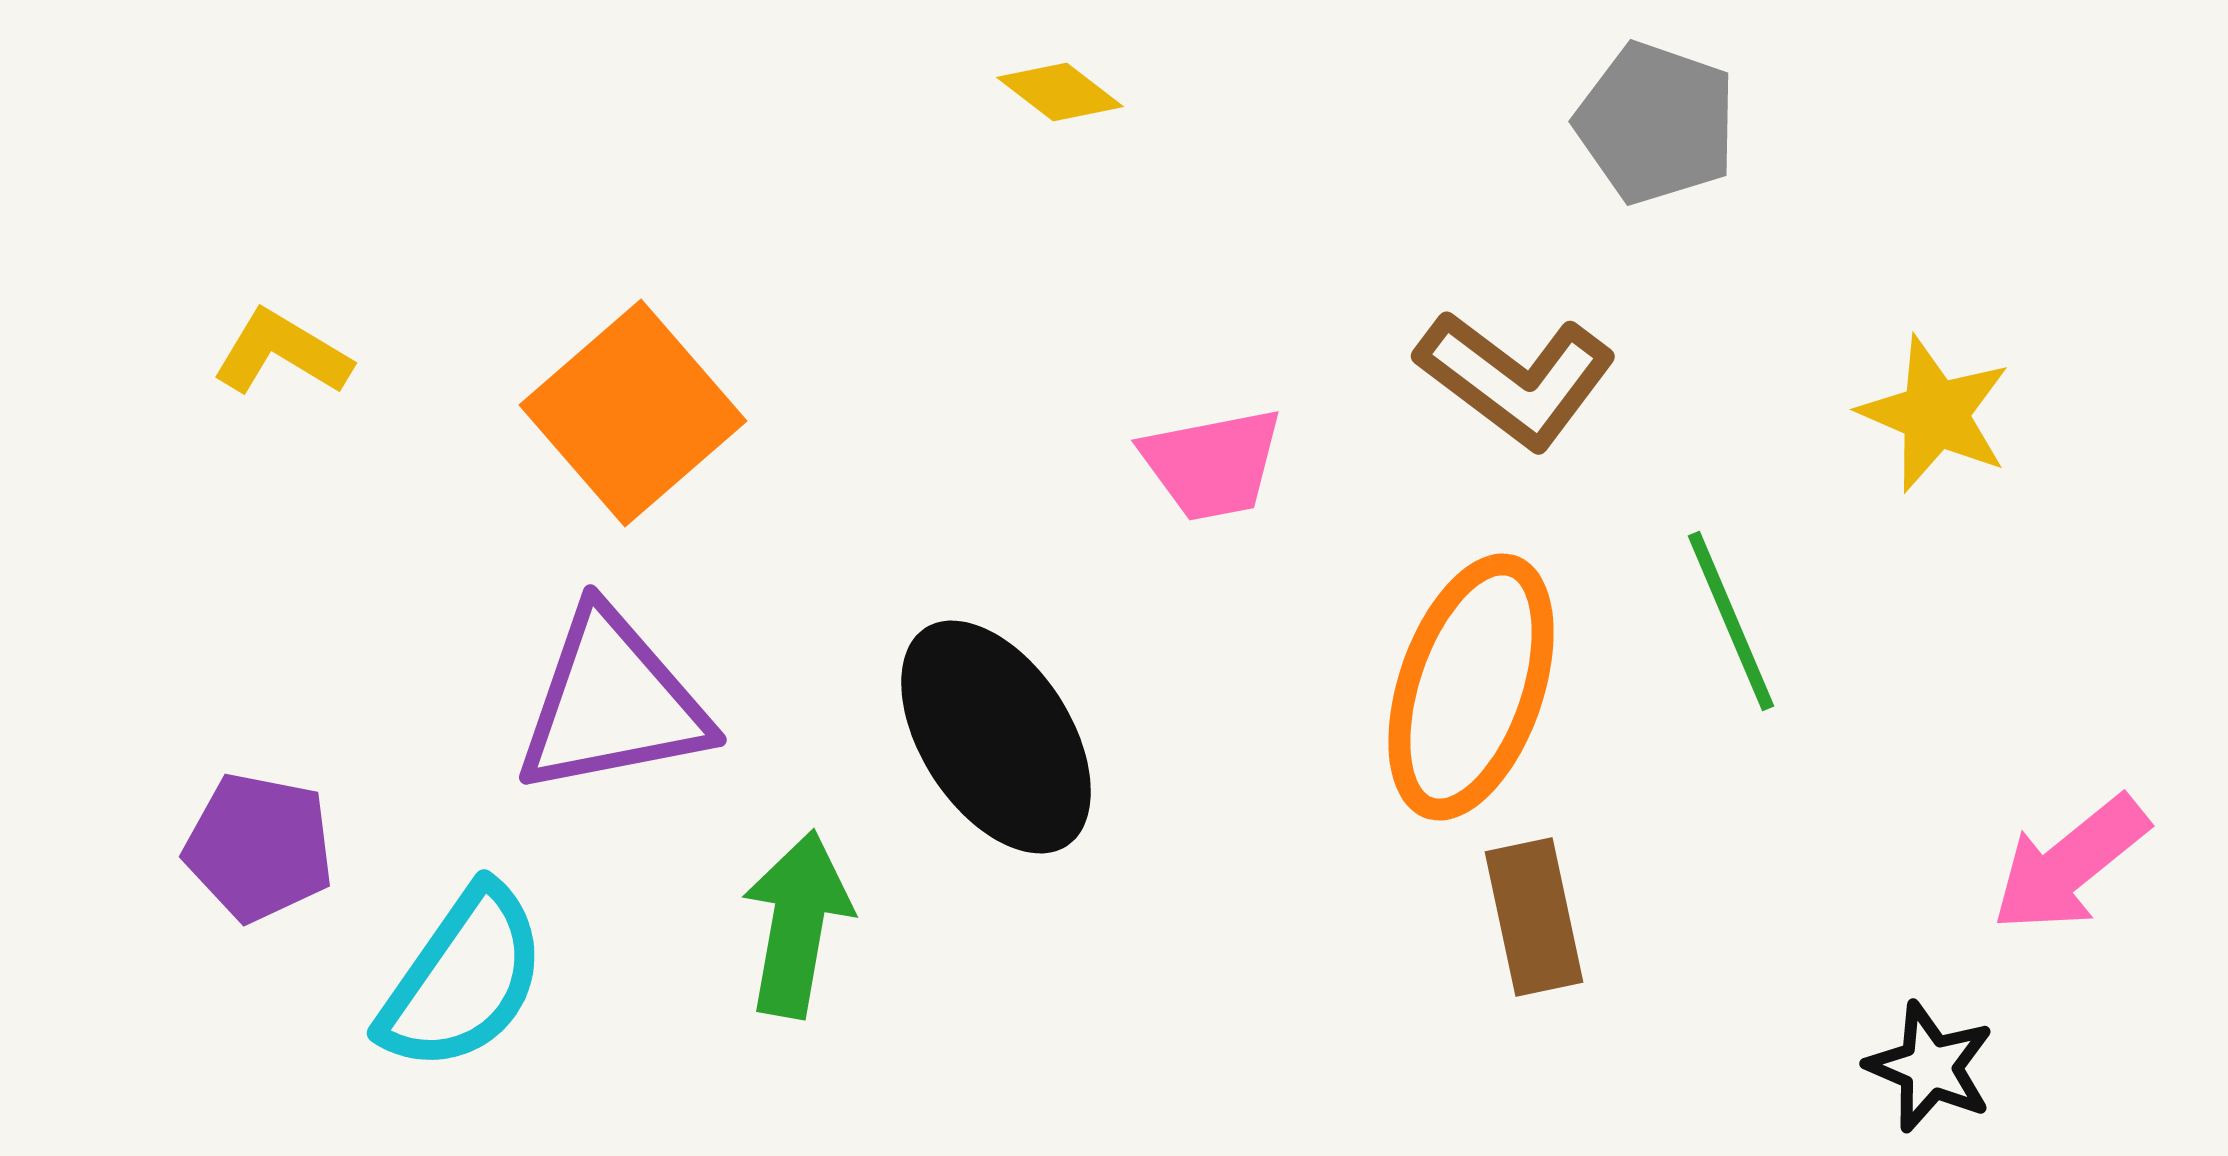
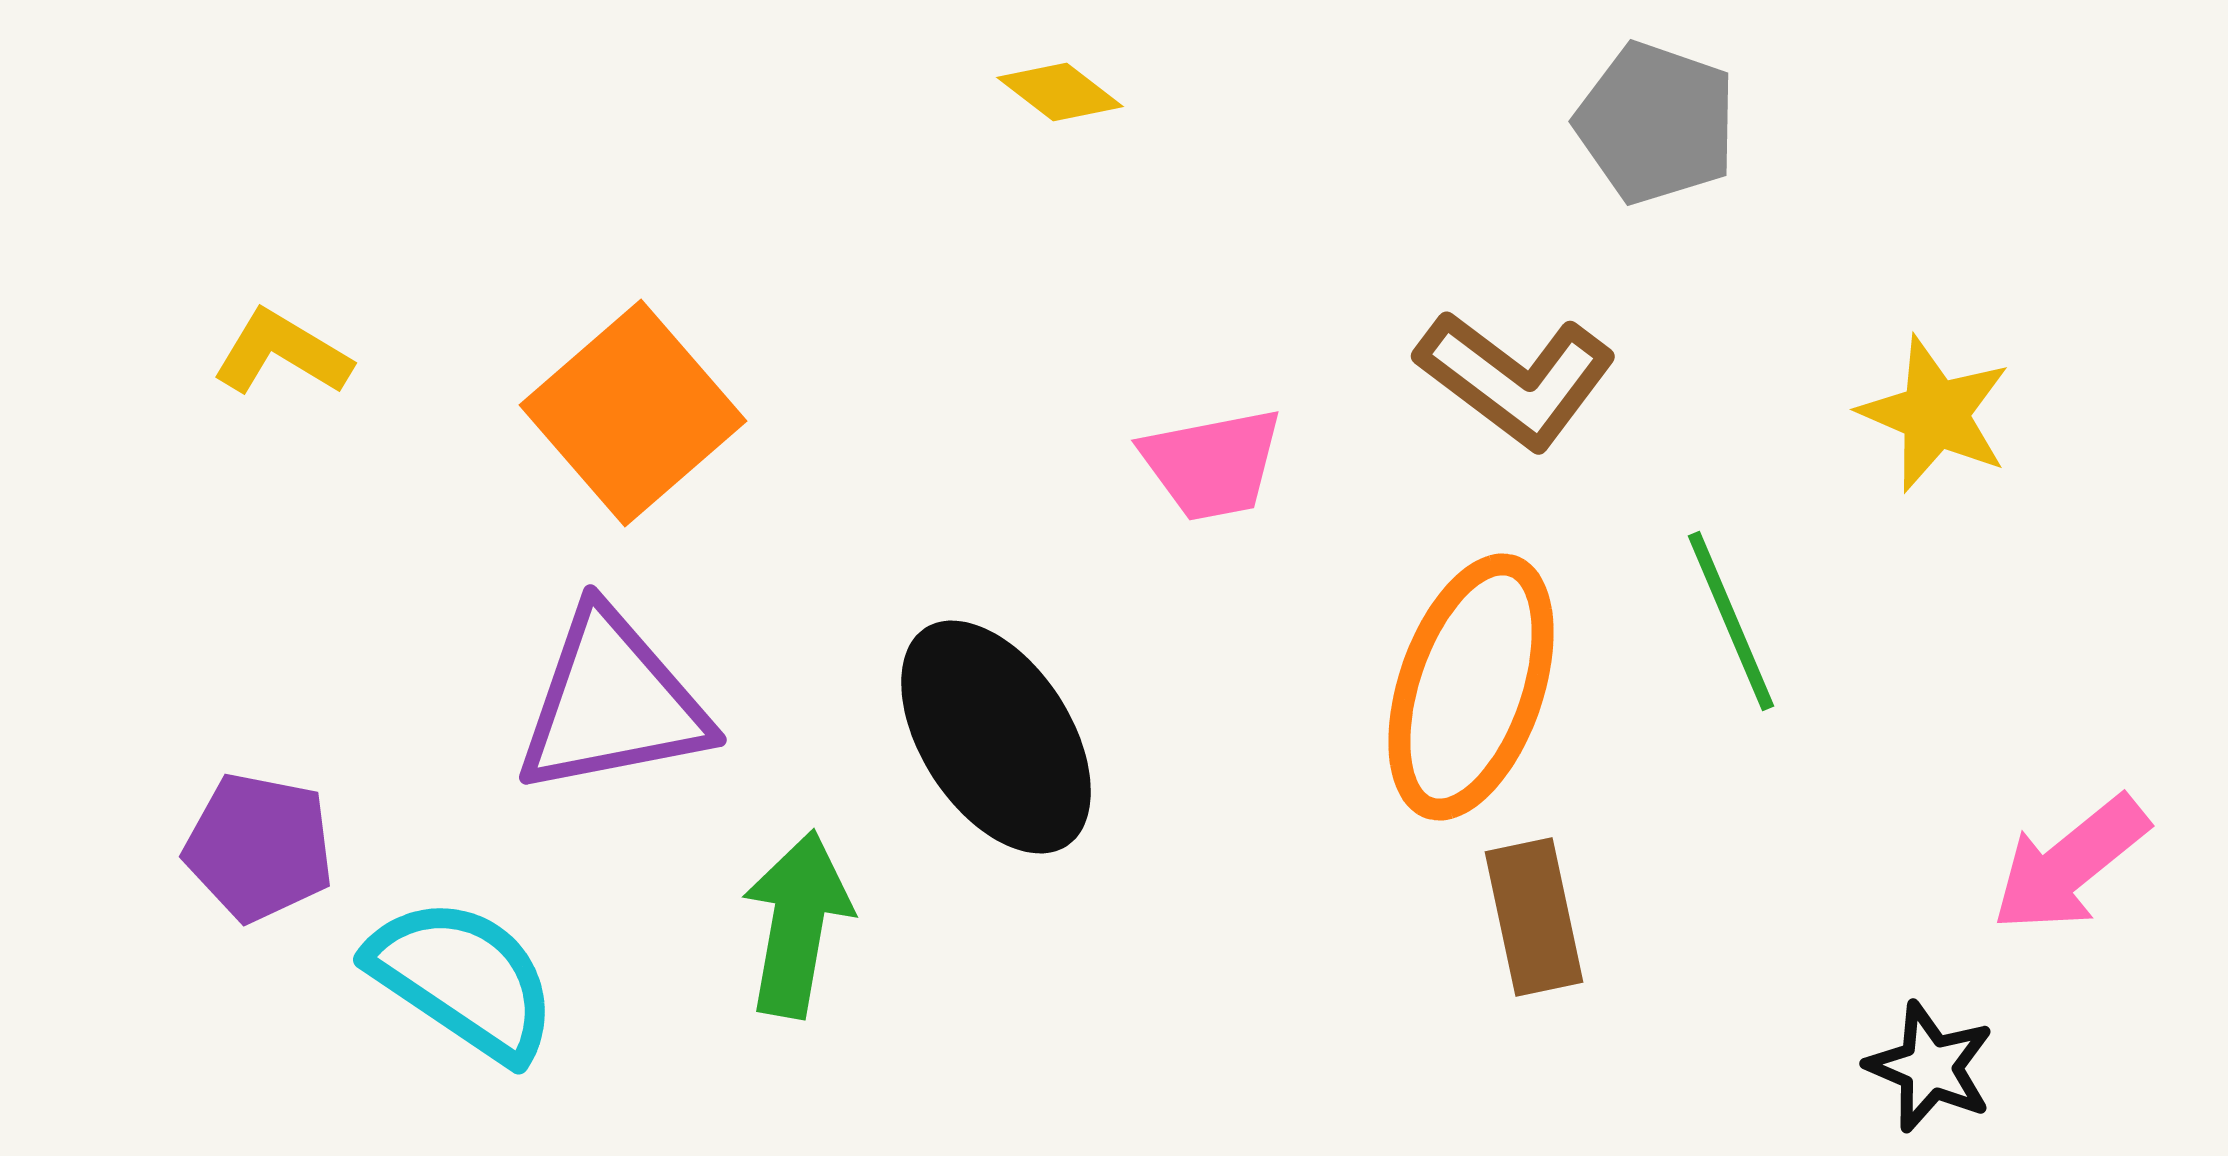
cyan semicircle: rotated 91 degrees counterclockwise
